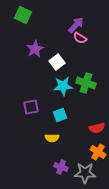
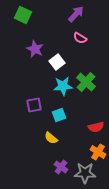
purple arrow: moved 11 px up
purple star: rotated 18 degrees counterclockwise
green cross: moved 1 px up; rotated 24 degrees clockwise
purple square: moved 3 px right, 2 px up
cyan square: moved 1 px left
red semicircle: moved 1 px left, 1 px up
yellow semicircle: moved 1 px left; rotated 40 degrees clockwise
purple cross: rotated 16 degrees clockwise
